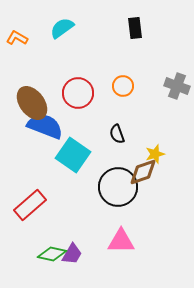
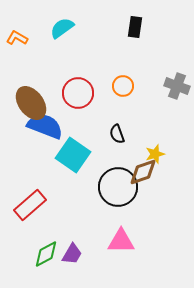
black rectangle: moved 1 px up; rotated 15 degrees clockwise
brown ellipse: moved 1 px left
green diamond: moved 6 px left; rotated 40 degrees counterclockwise
